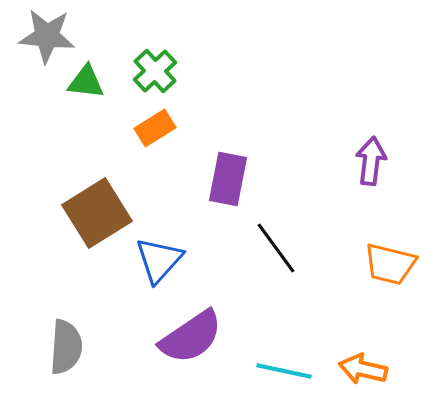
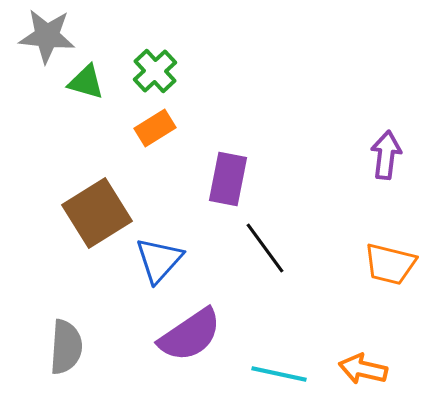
green triangle: rotated 9 degrees clockwise
purple arrow: moved 15 px right, 6 px up
black line: moved 11 px left
purple semicircle: moved 1 px left, 2 px up
cyan line: moved 5 px left, 3 px down
